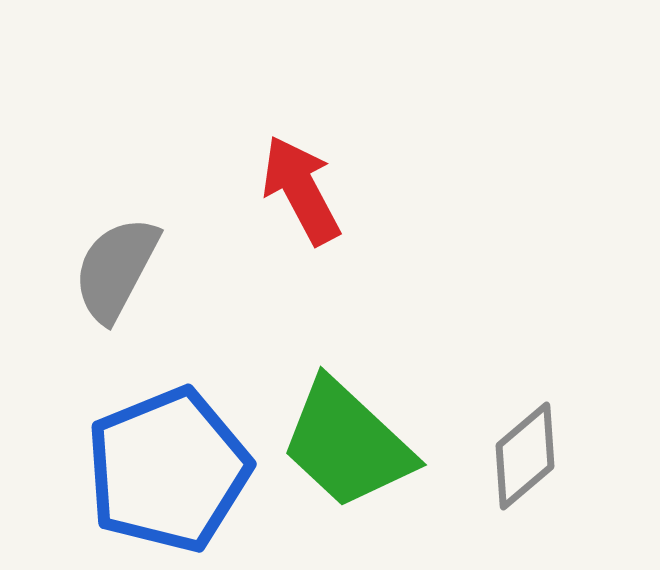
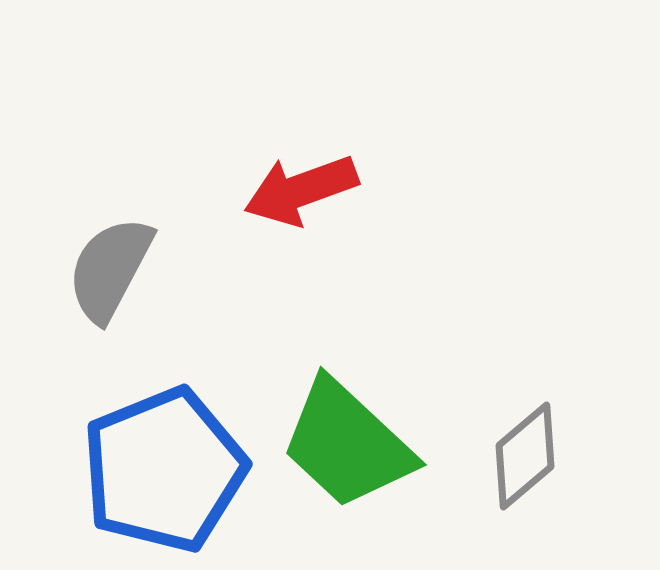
red arrow: rotated 82 degrees counterclockwise
gray semicircle: moved 6 px left
blue pentagon: moved 4 px left
